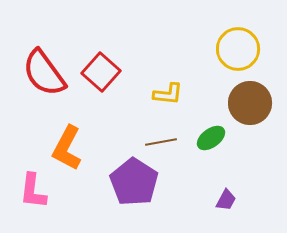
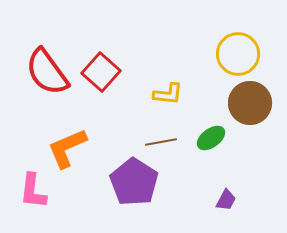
yellow circle: moved 5 px down
red semicircle: moved 3 px right, 1 px up
orange L-shape: rotated 39 degrees clockwise
